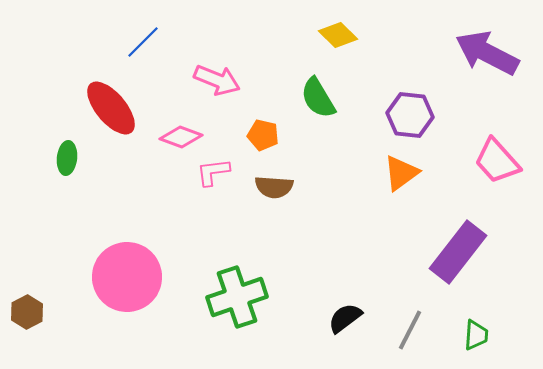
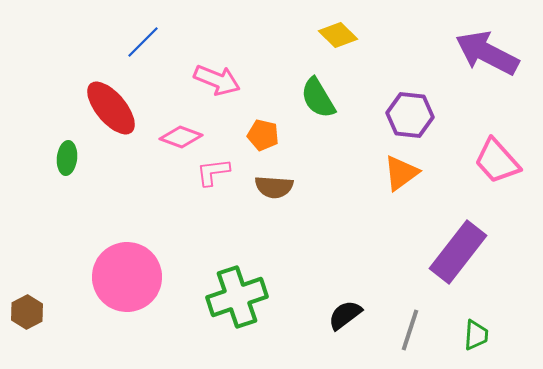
black semicircle: moved 3 px up
gray line: rotated 9 degrees counterclockwise
